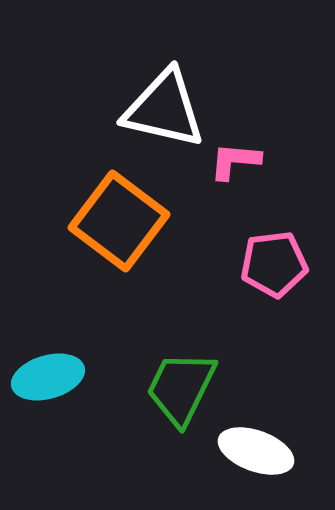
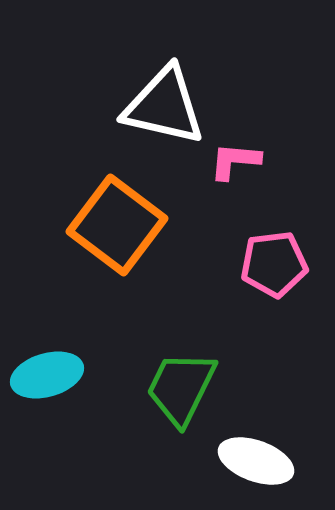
white triangle: moved 3 px up
orange square: moved 2 px left, 4 px down
cyan ellipse: moved 1 px left, 2 px up
white ellipse: moved 10 px down
